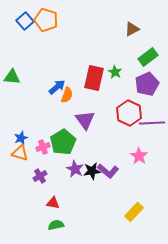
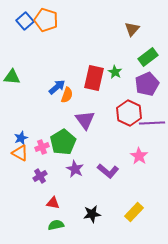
brown triangle: rotated 21 degrees counterclockwise
pink cross: moved 1 px left
orange triangle: rotated 12 degrees clockwise
black star: moved 43 px down
